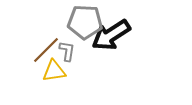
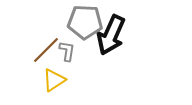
black arrow: rotated 33 degrees counterclockwise
yellow triangle: moved 9 px down; rotated 25 degrees counterclockwise
